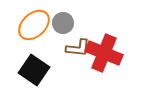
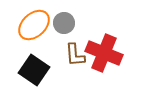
gray circle: moved 1 px right
brown L-shape: moved 3 px left, 7 px down; rotated 80 degrees clockwise
